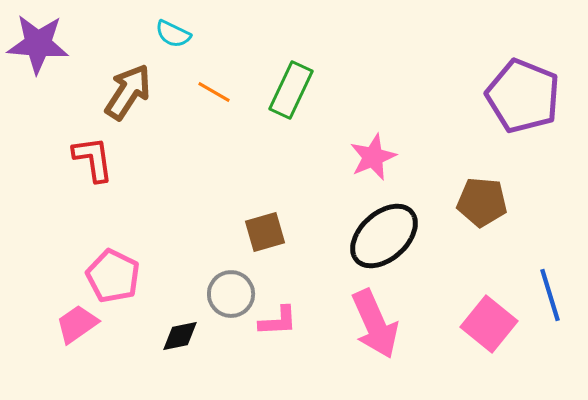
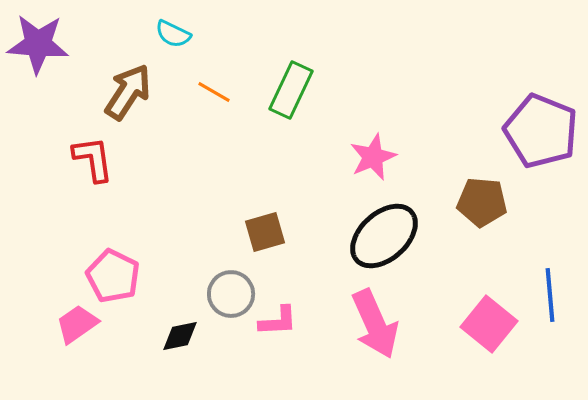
purple pentagon: moved 18 px right, 35 px down
blue line: rotated 12 degrees clockwise
